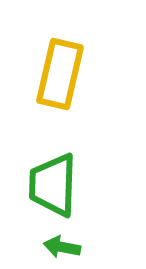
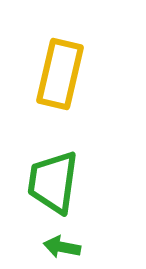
green trapezoid: moved 3 px up; rotated 6 degrees clockwise
